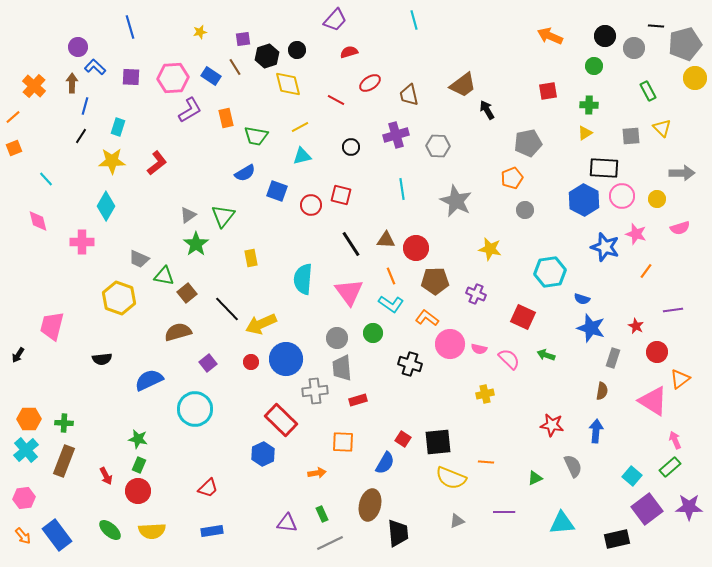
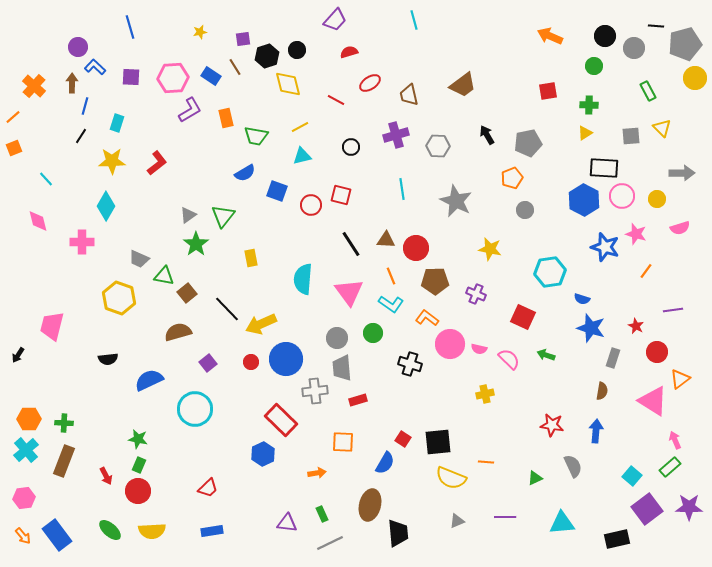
black arrow at (487, 110): moved 25 px down
cyan rectangle at (118, 127): moved 1 px left, 4 px up
black semicircle at (102, 359): moved 6 px right
purple line at (504, 512): moved 1 px right, 5 px down
